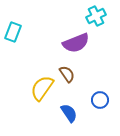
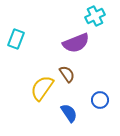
cyan cross: moved 1 px left
cyan rectangle: moved 3 px right, 7 px down
